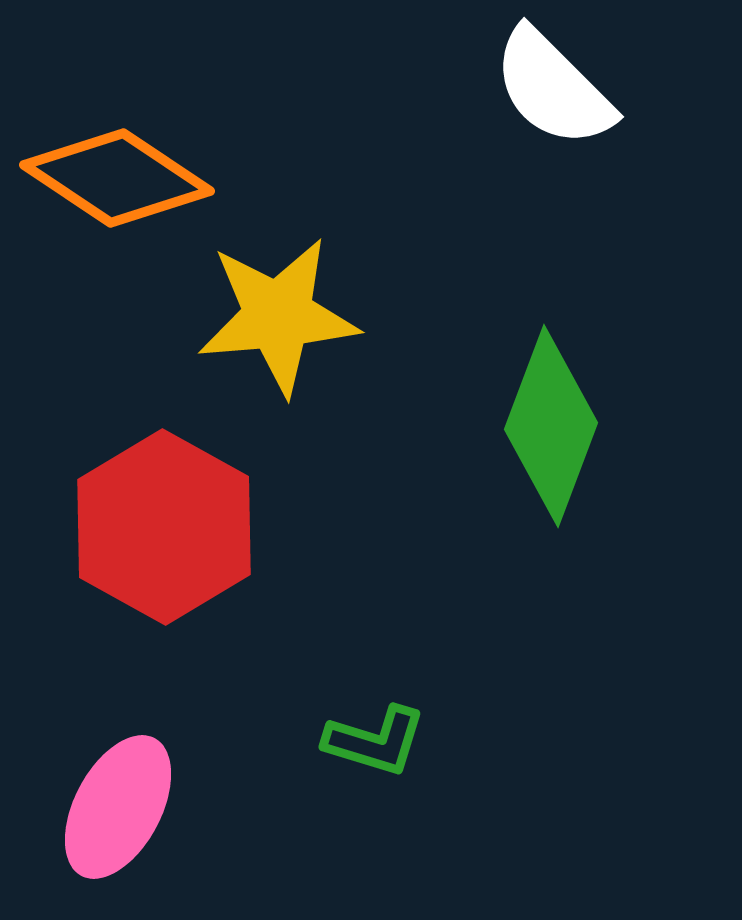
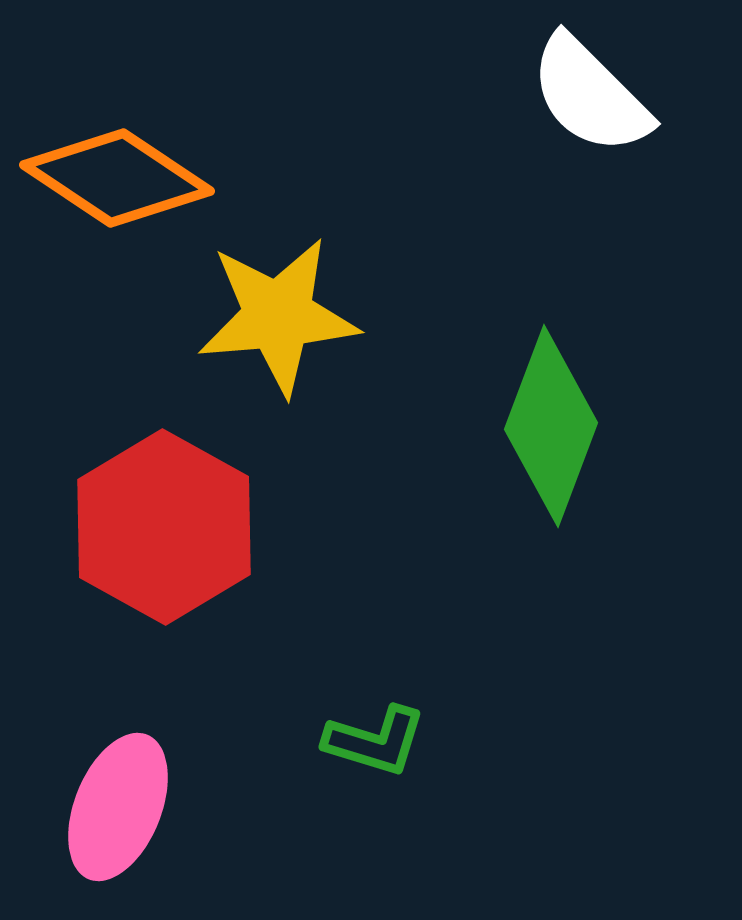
white semicircle: moved 37 px right, 7 px down
pink ellipse: rotated 6 degrees counterclockwise
